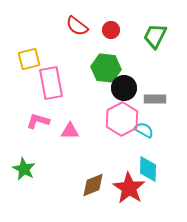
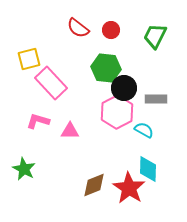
red semicircle: moved 1 px right, 2 px down
pink rectangle: rotated 32 degrees counterclockwise
gray rectangle: moved 1 px right
pink hexagon: moved 5 px left, 7 px up
brown diamond: moved 1 px right
